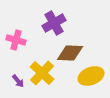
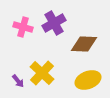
pink cross: moved 7 px right, 13 px up
brown diamond: moved 14 px right, 9 px up
yellow ellipse: moved 3 px left, 4 px down
